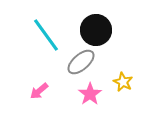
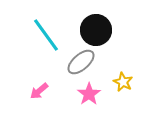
pink star: moved 1 px left
